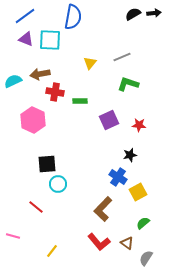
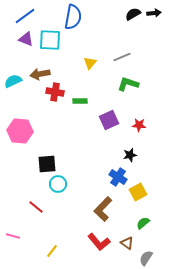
pink hexagon: moved 13 px left, 11 px down; rotated 20 degrees counterclockwise
